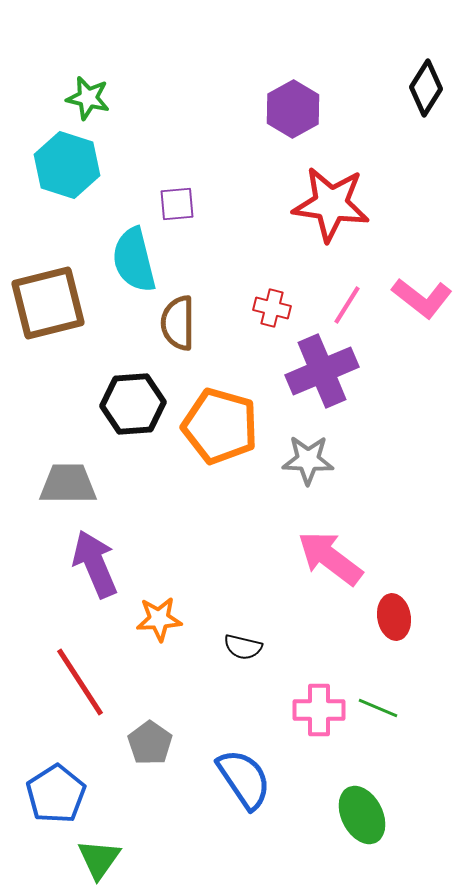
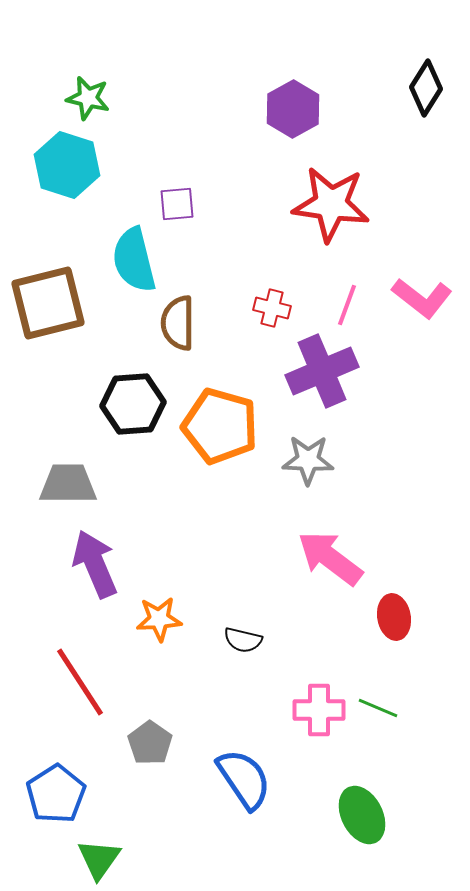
pink line: rotated 12 degrees counterclockwise
black semicircle: moved 7 px up
